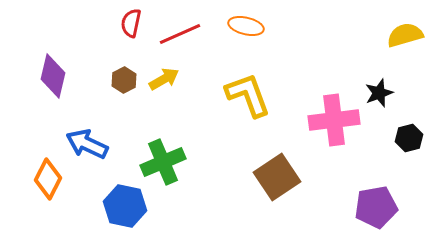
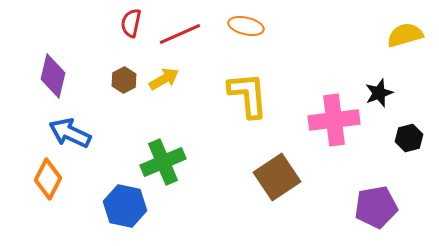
yellow L-shape: rotated 15 degrees clockwise
blue arrow: moved 17 px left, 11 px up
